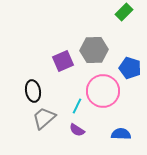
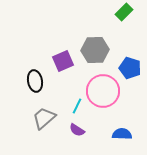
gray hexagon: moved 1 px right
black ellipse: moved 2 px right, 10 px up
blue semicircle: moved 1 px right
